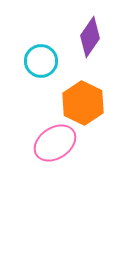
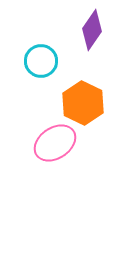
purple diamond: moved 2 px right, 7 px up
